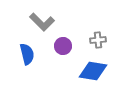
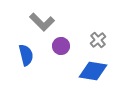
gray cross: rotated 35 degrees counterclockwise
purple circle: moved 2 px left
blue semicircle: moved 1 px left, 1 px down
